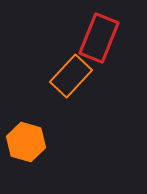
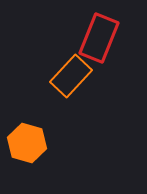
orange hexagon: moved 1 px right, 1 px down
